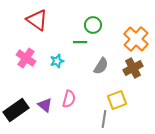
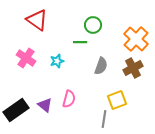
gray semicircle: rotated 12 degrees counterclockwise
